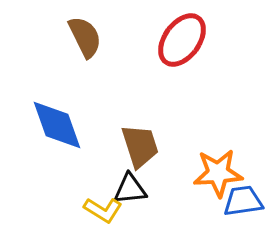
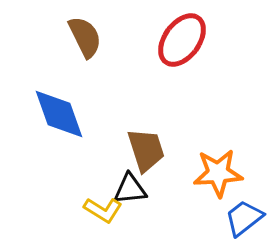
blue diamond: moved 2 px right, 11 px up
brown trapezoid: moved 6 px right, 4 px down
blue trapezoid: moved 1 px right, 17 px down; rotated 30 degrees counterclockwise
